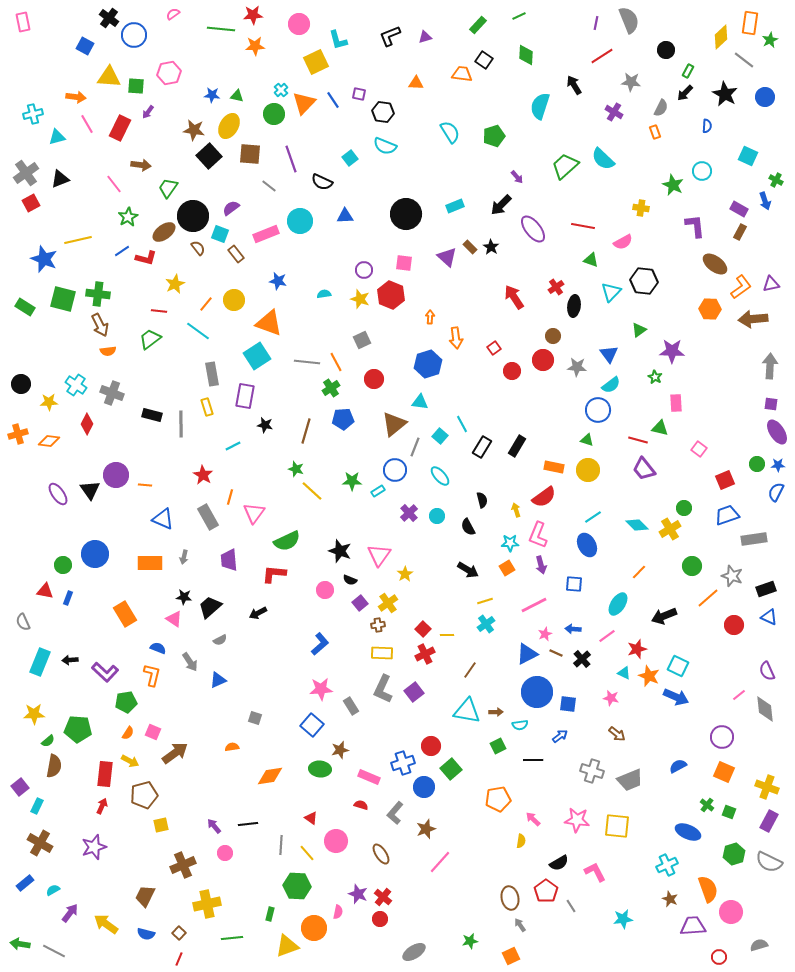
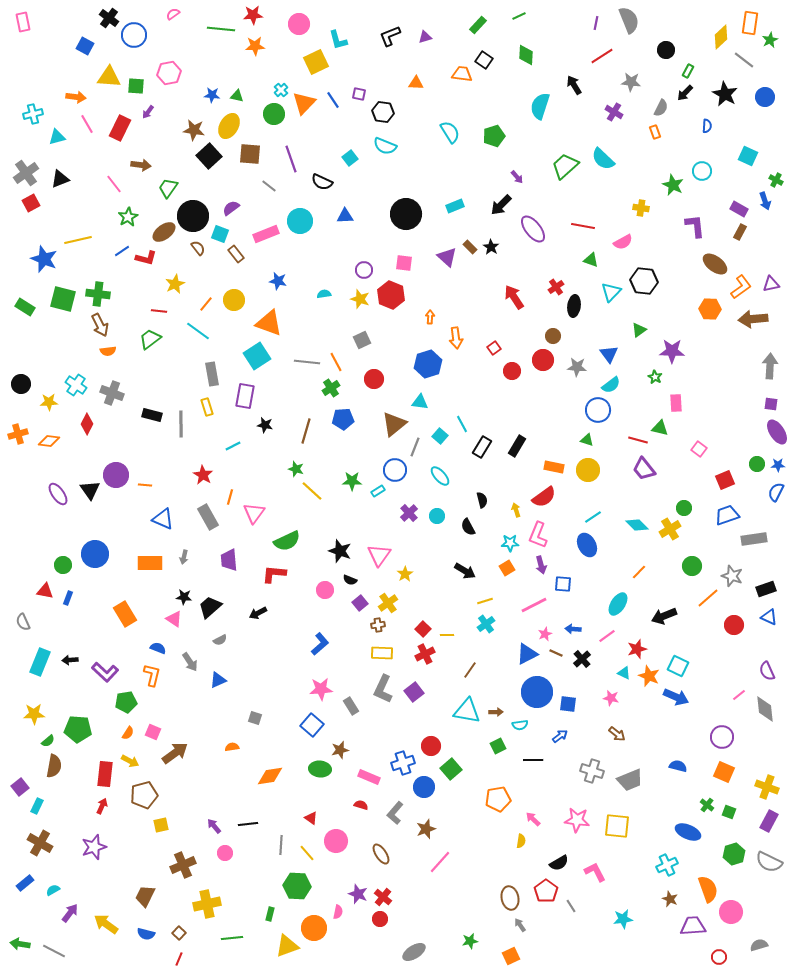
black arrow at (468, 570): moved 3 px left, 1 px down
blue square at (574, 584): moved 11 px left
blue semicircle at (678, 766): rotated 42 degrees clockwise
